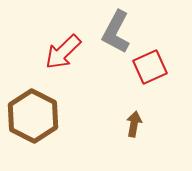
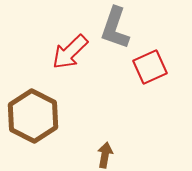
gray L-shape: moved 1 px left, 4 px up; rotated 9 degrees counterclockwise
red arrow: moved 7 px right
brown arrow: moved 29 px left, 31 px down
